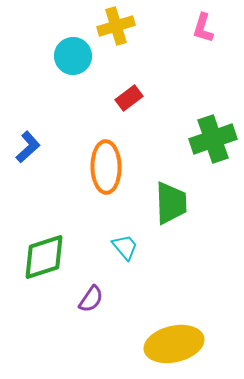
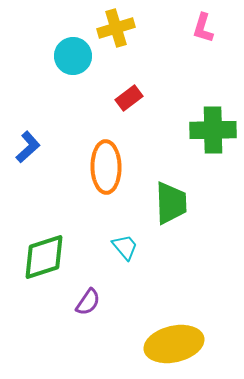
yellow cross: moved 2 px down
green cross: moved 9 px up; rotated 18 degrees clockwise
purple semicircle: moved 3 px left, 3 px down
